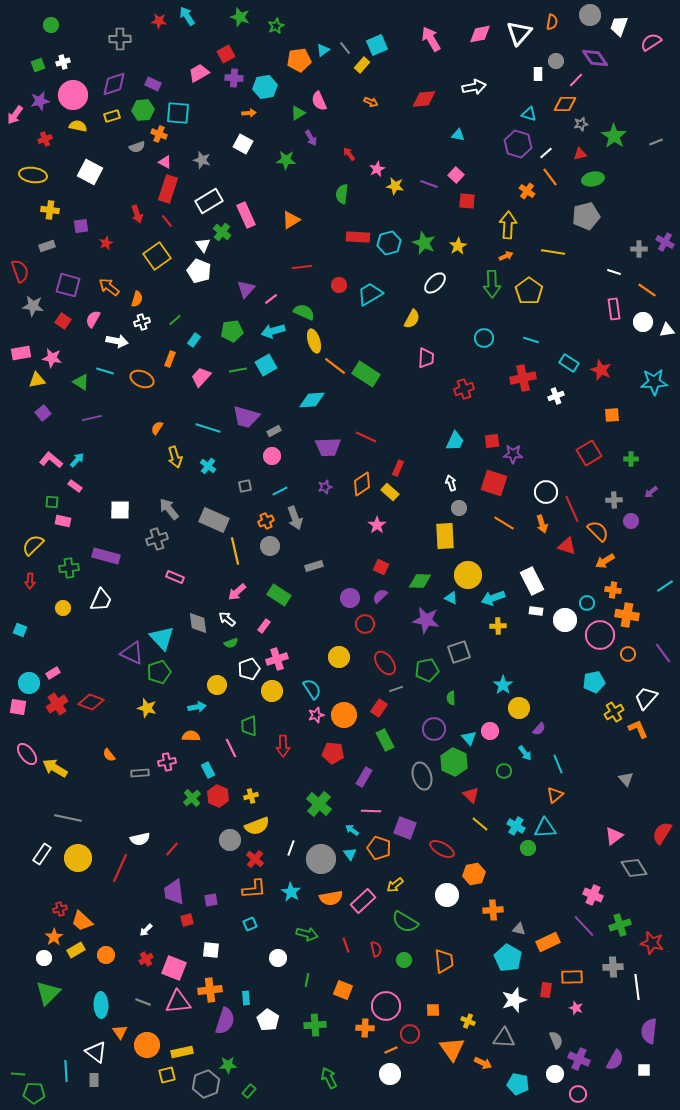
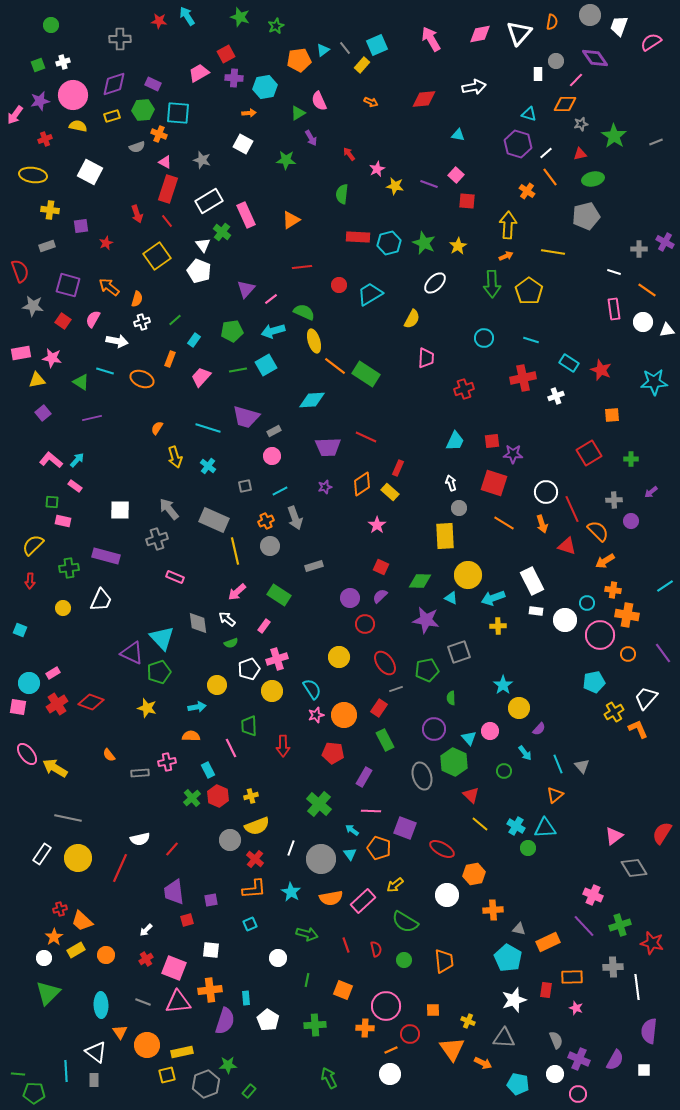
gray triangle at (626, 779): moved 44 px left, 13 px up
